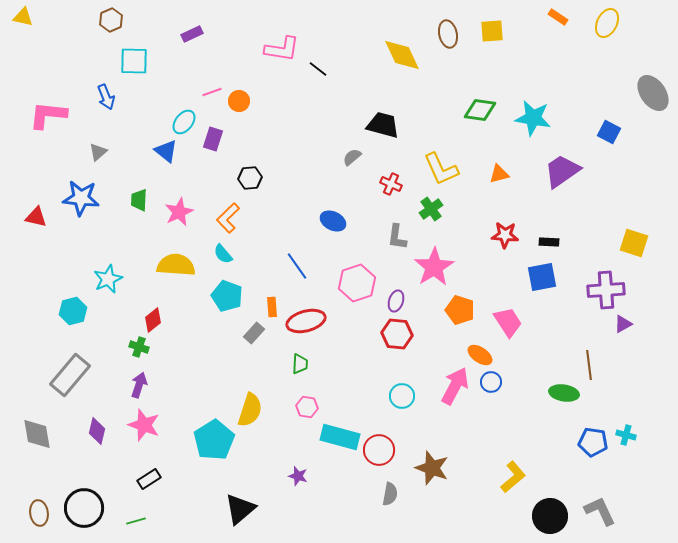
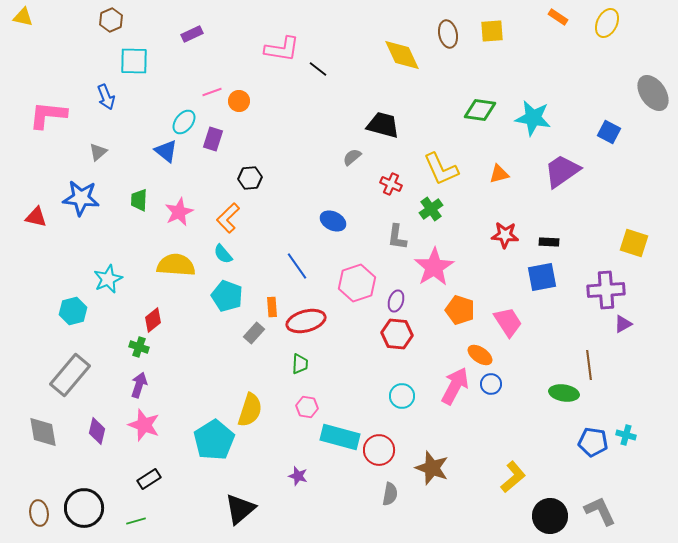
blue circle at (491, 382): moved 2 px down
gray diamond at (37, 434): moved 6 px right, 2 px up
